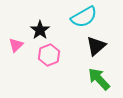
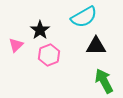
black triangle: rotated 40 degrees clockwise
green arrow: moved 5 px right, 2 px down; rotated 15 degrees clockwise
